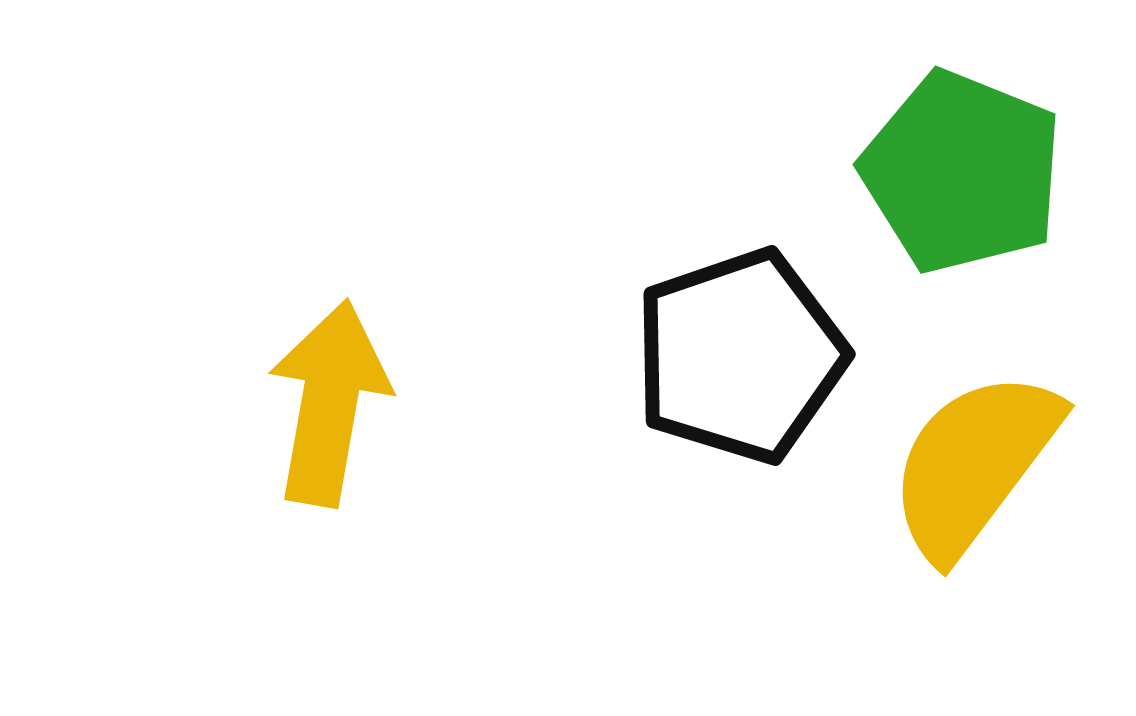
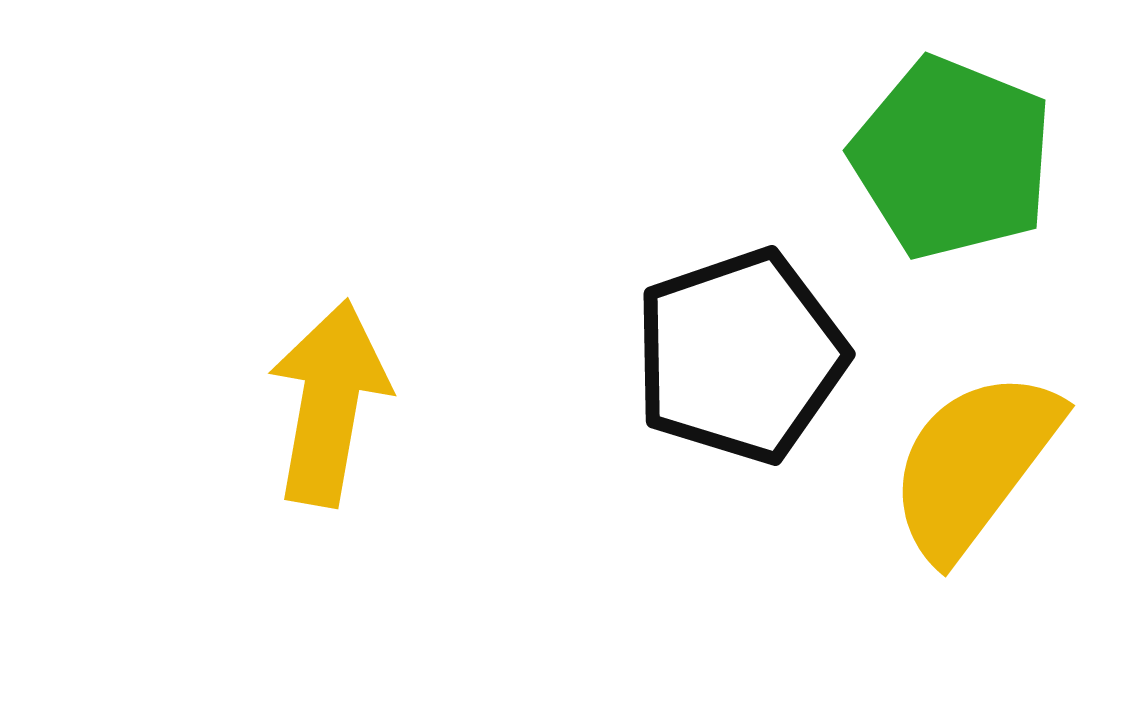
green pentagon: moved 10 px left, 14 px up
